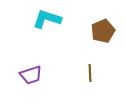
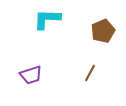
cyan L-shape: rotated 16 degrees counterclockwise
brown line: rotated 30 degrees clockwise
